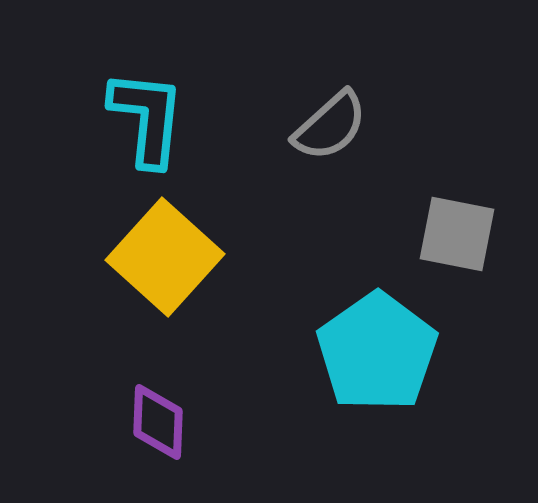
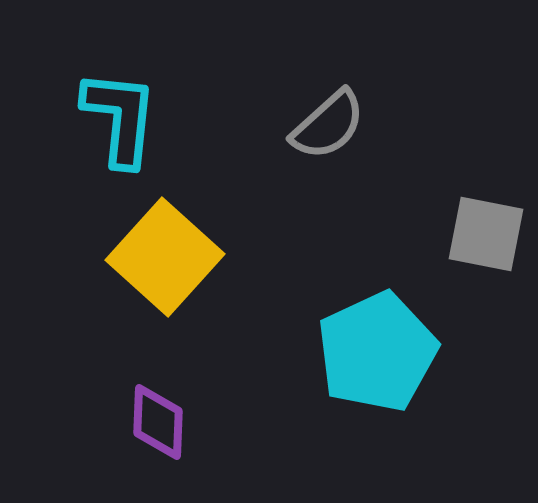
cyan L-shape: moved 27 px left
gray semicircle: moved 2 px left, 1 px up
gray square: moved 29 px right
cyan pentagon: rotated 10 degrees clockwise
